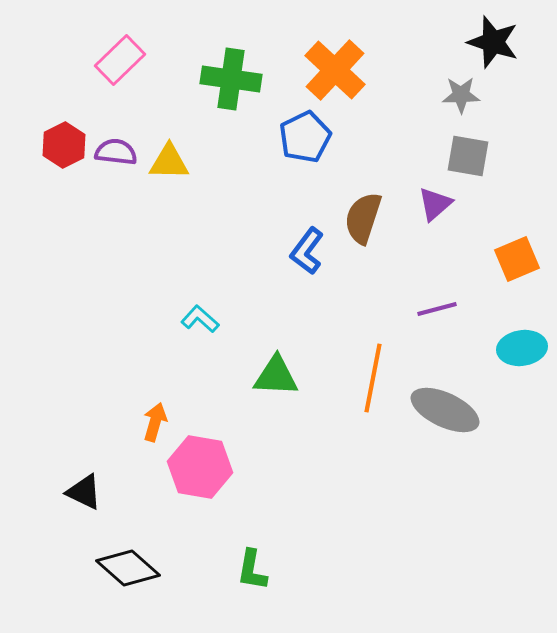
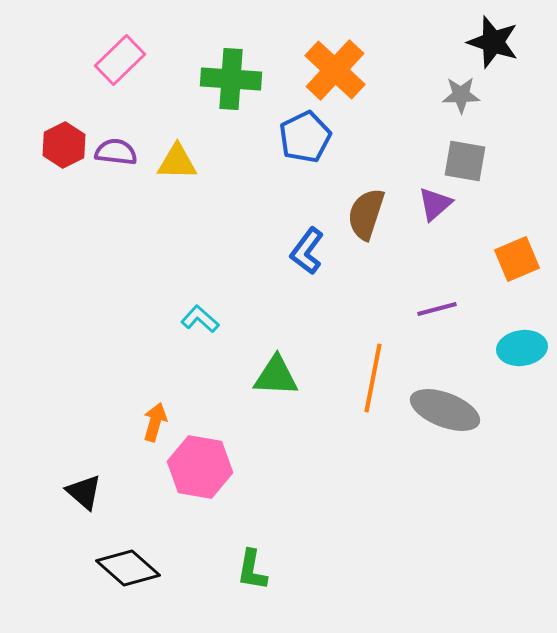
green cross: rotated 4 degrees counterclockwise
gray square: moved 3 px left, 5 px down
yellow triangle: moved 8 px right
brown semicircle: moved 3 px right, 4 px up
gray ellipse: rotated 4 degrees counterclockwise
black triangle: rotated 15 degrees clockwise
